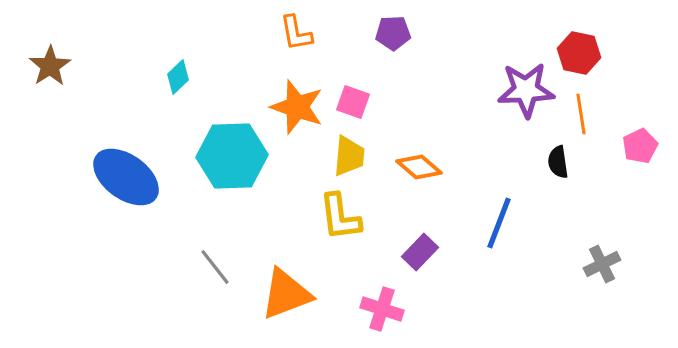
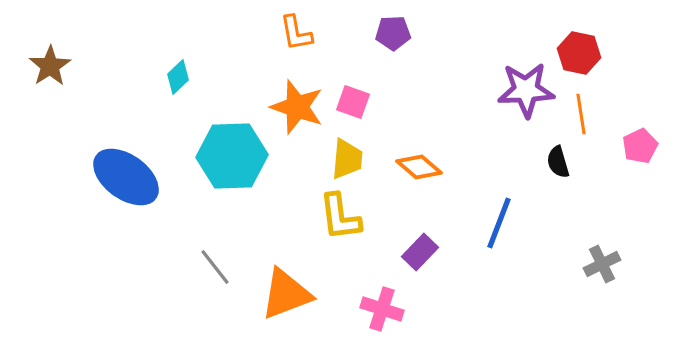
yellow trapezoid: moved 2 px left, 3 px down
black semicircle: rotated 8 degrees counterclockwise
